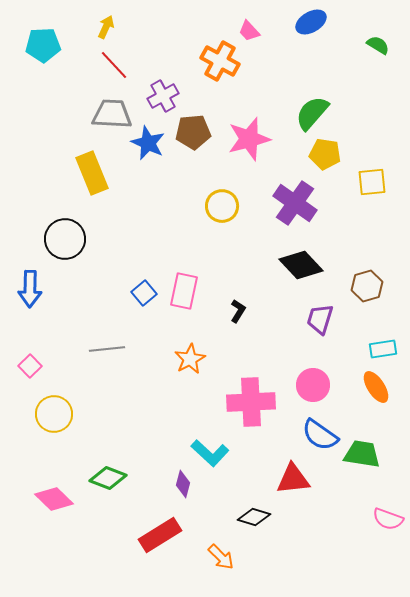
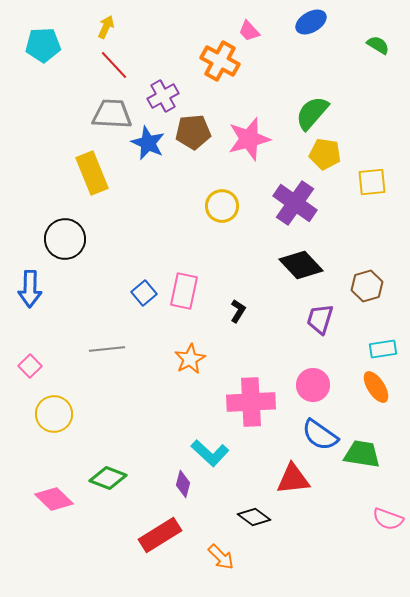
black diamond at (254, 517): rotated 20 degrees clockwise
